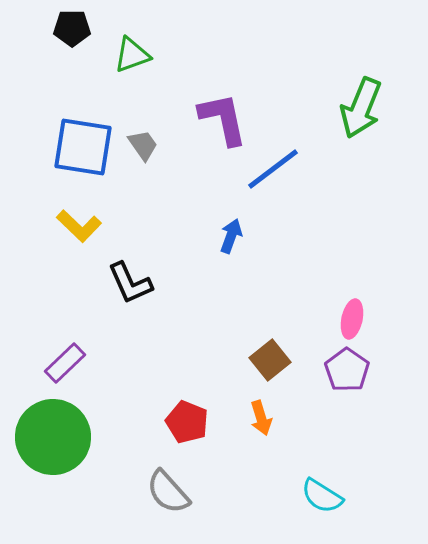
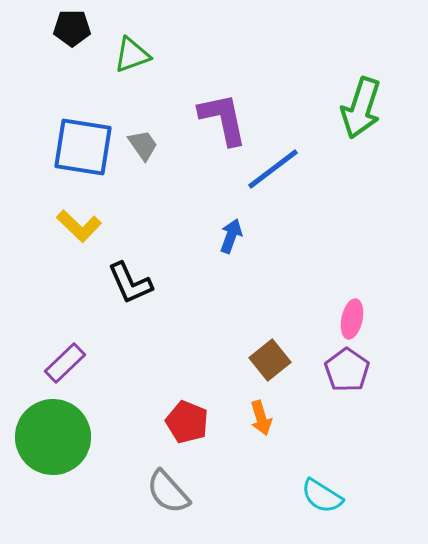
green arrow: rotated 4 degrees counterclockwise
